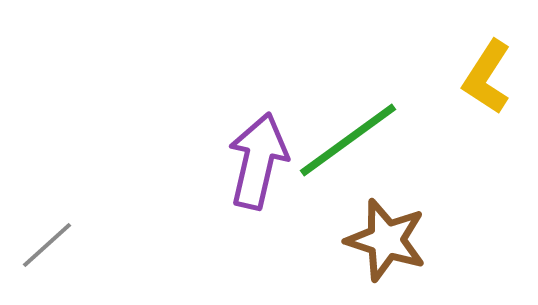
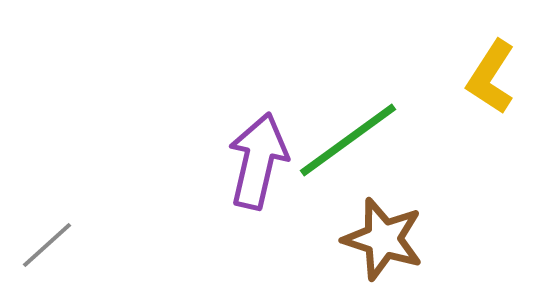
yellow L-shape: moved 4 px right
brown star: moved 3 px left, 1 px up
